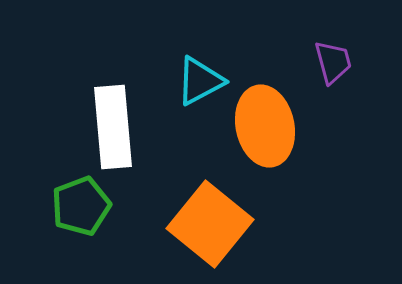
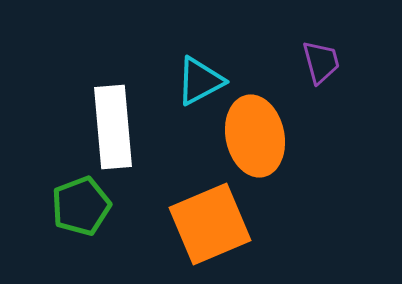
purple trapezoid: moved 12 px left
orange ellipse: moved 10 px left, 10 px down
orange square: rotated 28 degrees clockwise
